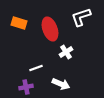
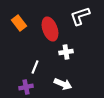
white L-shape: moved 1 px left, 1 px up
orange rectangle: rotated 35 degrees clockwise
white cross: rotated 24 degrees clockwise
white line: moved 1 px left, 1 px up; rotated 48 degrees counterclockwise
white arrow: moved 2 px right
